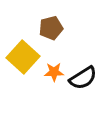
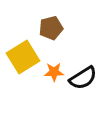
yellow square: rotated 16 degrees clockwise
